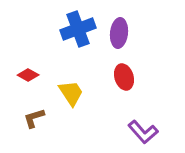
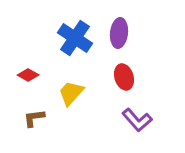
blue cross: moved 3 px left, 9 px down; rotated 36 degrees counterclockwise
yellow trapezoid: rotated 104 degrees counterclockwise
brown L-shape: rotated 10 degrees clockwise
purple L-shape: moved 6 px left, 12 px up
